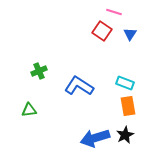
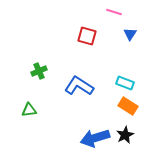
red square: moved 15 px left, 5 px down; rotated 18 degrees counterclockwise
orange rectangle: rotated 48 degrees counterclockwise
